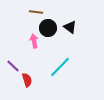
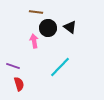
purple line: rotated 24 degrees counterclockwise
red semicircle: moved 8 px left, 4 px down
